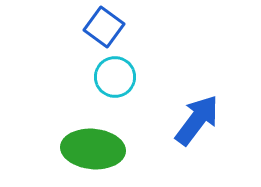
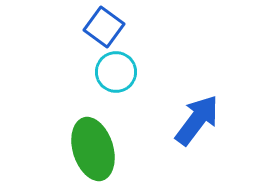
cyan circle: moved 1 px right, 5 px up
green ellipse: rotated 68 degrees clockwise
